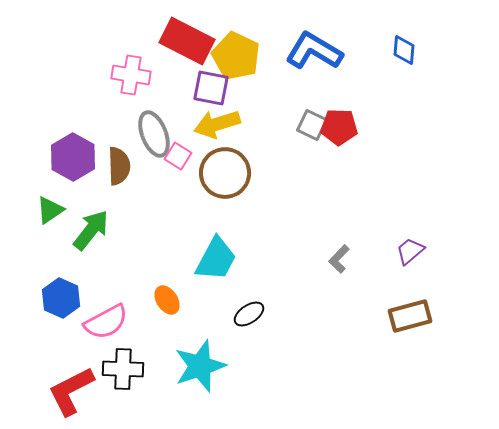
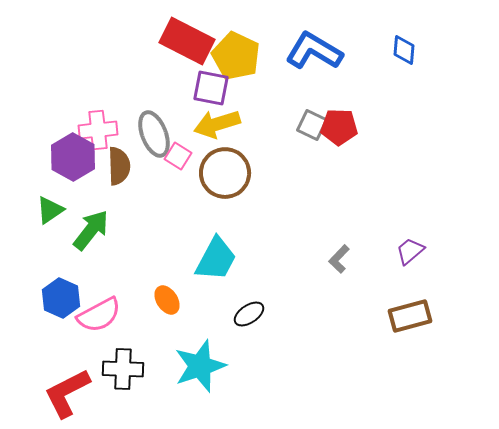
pink cross: moved 33 px left, 55 px down; rotated 15 degrees counterclockwise
pink semicircle: moved 7 px left, 7 px up
red L-shape: moved 4 px left, 2 px down
